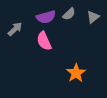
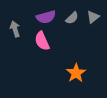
gray semicircle: moved 3 px right, 4 px down
gray arrow: rotated 63 degrees counterclockwise
pink semicircle: moved 2 px left
